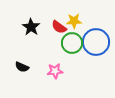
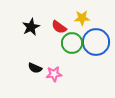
yellow star: moved 8 px right, 3 px up
black star: rotated 12 degrees clockwise
black semicircle: moved 13 px right, 1 px down
pink star: moved 1 px left, 3 px down
